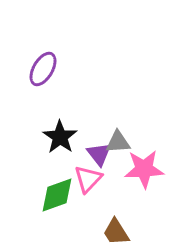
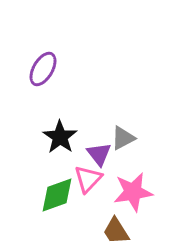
gray triangle: moved 5 px right, 4 px up; rotated 24 degrees counterclockwise
pink star: moved 11 px left, 23 px down; rotated 6 degrees counterclockwise
brown trapezoid: moved 1 px up
